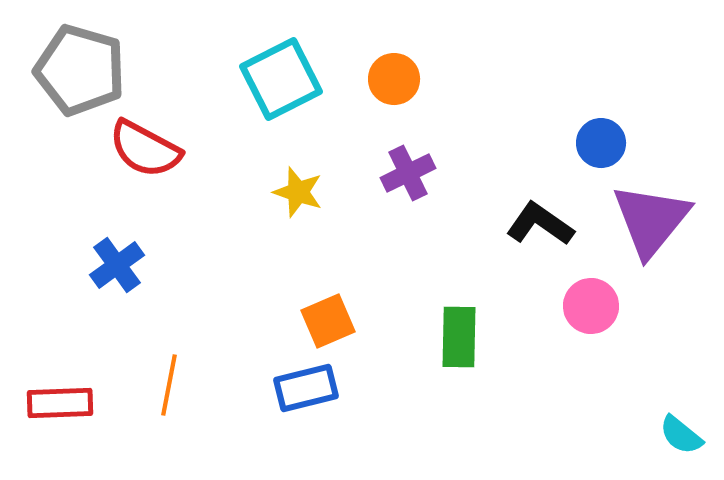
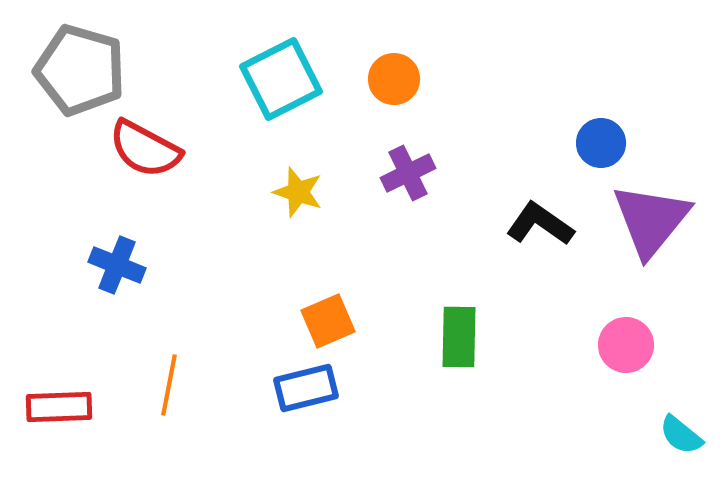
blue cross: rotated 32 degrees counterclockwise
pink circle: moved 35 px right, 39 px down
red rectangle: moved 1 px left, 4 px down
